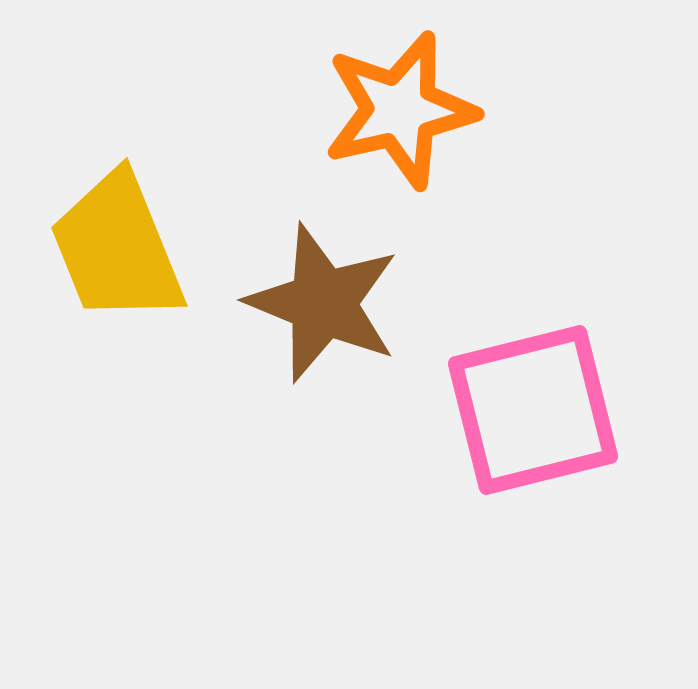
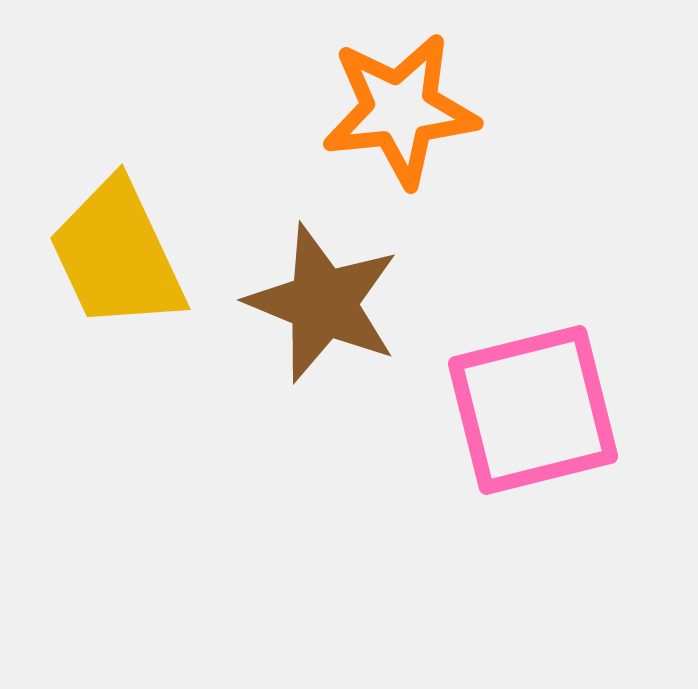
orange star: rotated 7 degrees clockwise
yellow trapezoid: moved 7 px down; rotated 3 degrees counterclockwise
